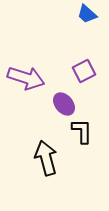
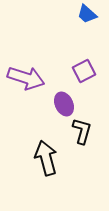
purple ellipse: rotated 15 degrees clockwise
black L-shape: rotated 16 degrees clockwise
